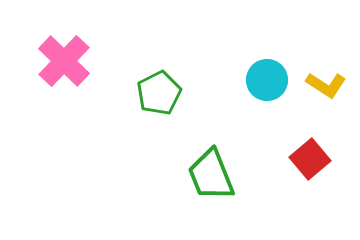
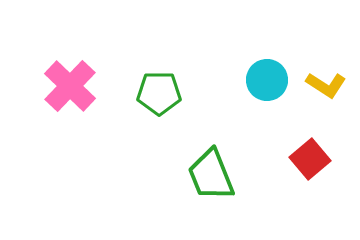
pink cross: moved 6 px right, 25 px down
green pentagon: rotated 27 degrees clockwise
